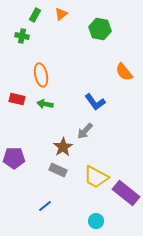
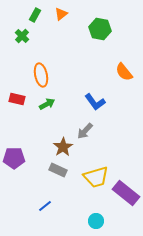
green cross: rotated 32 degrees clockwise
green arrow: moved 2 px right; rotated 140 degrees clockwise
yellow trapezoid: rotated 44 degrees counterclockwise
